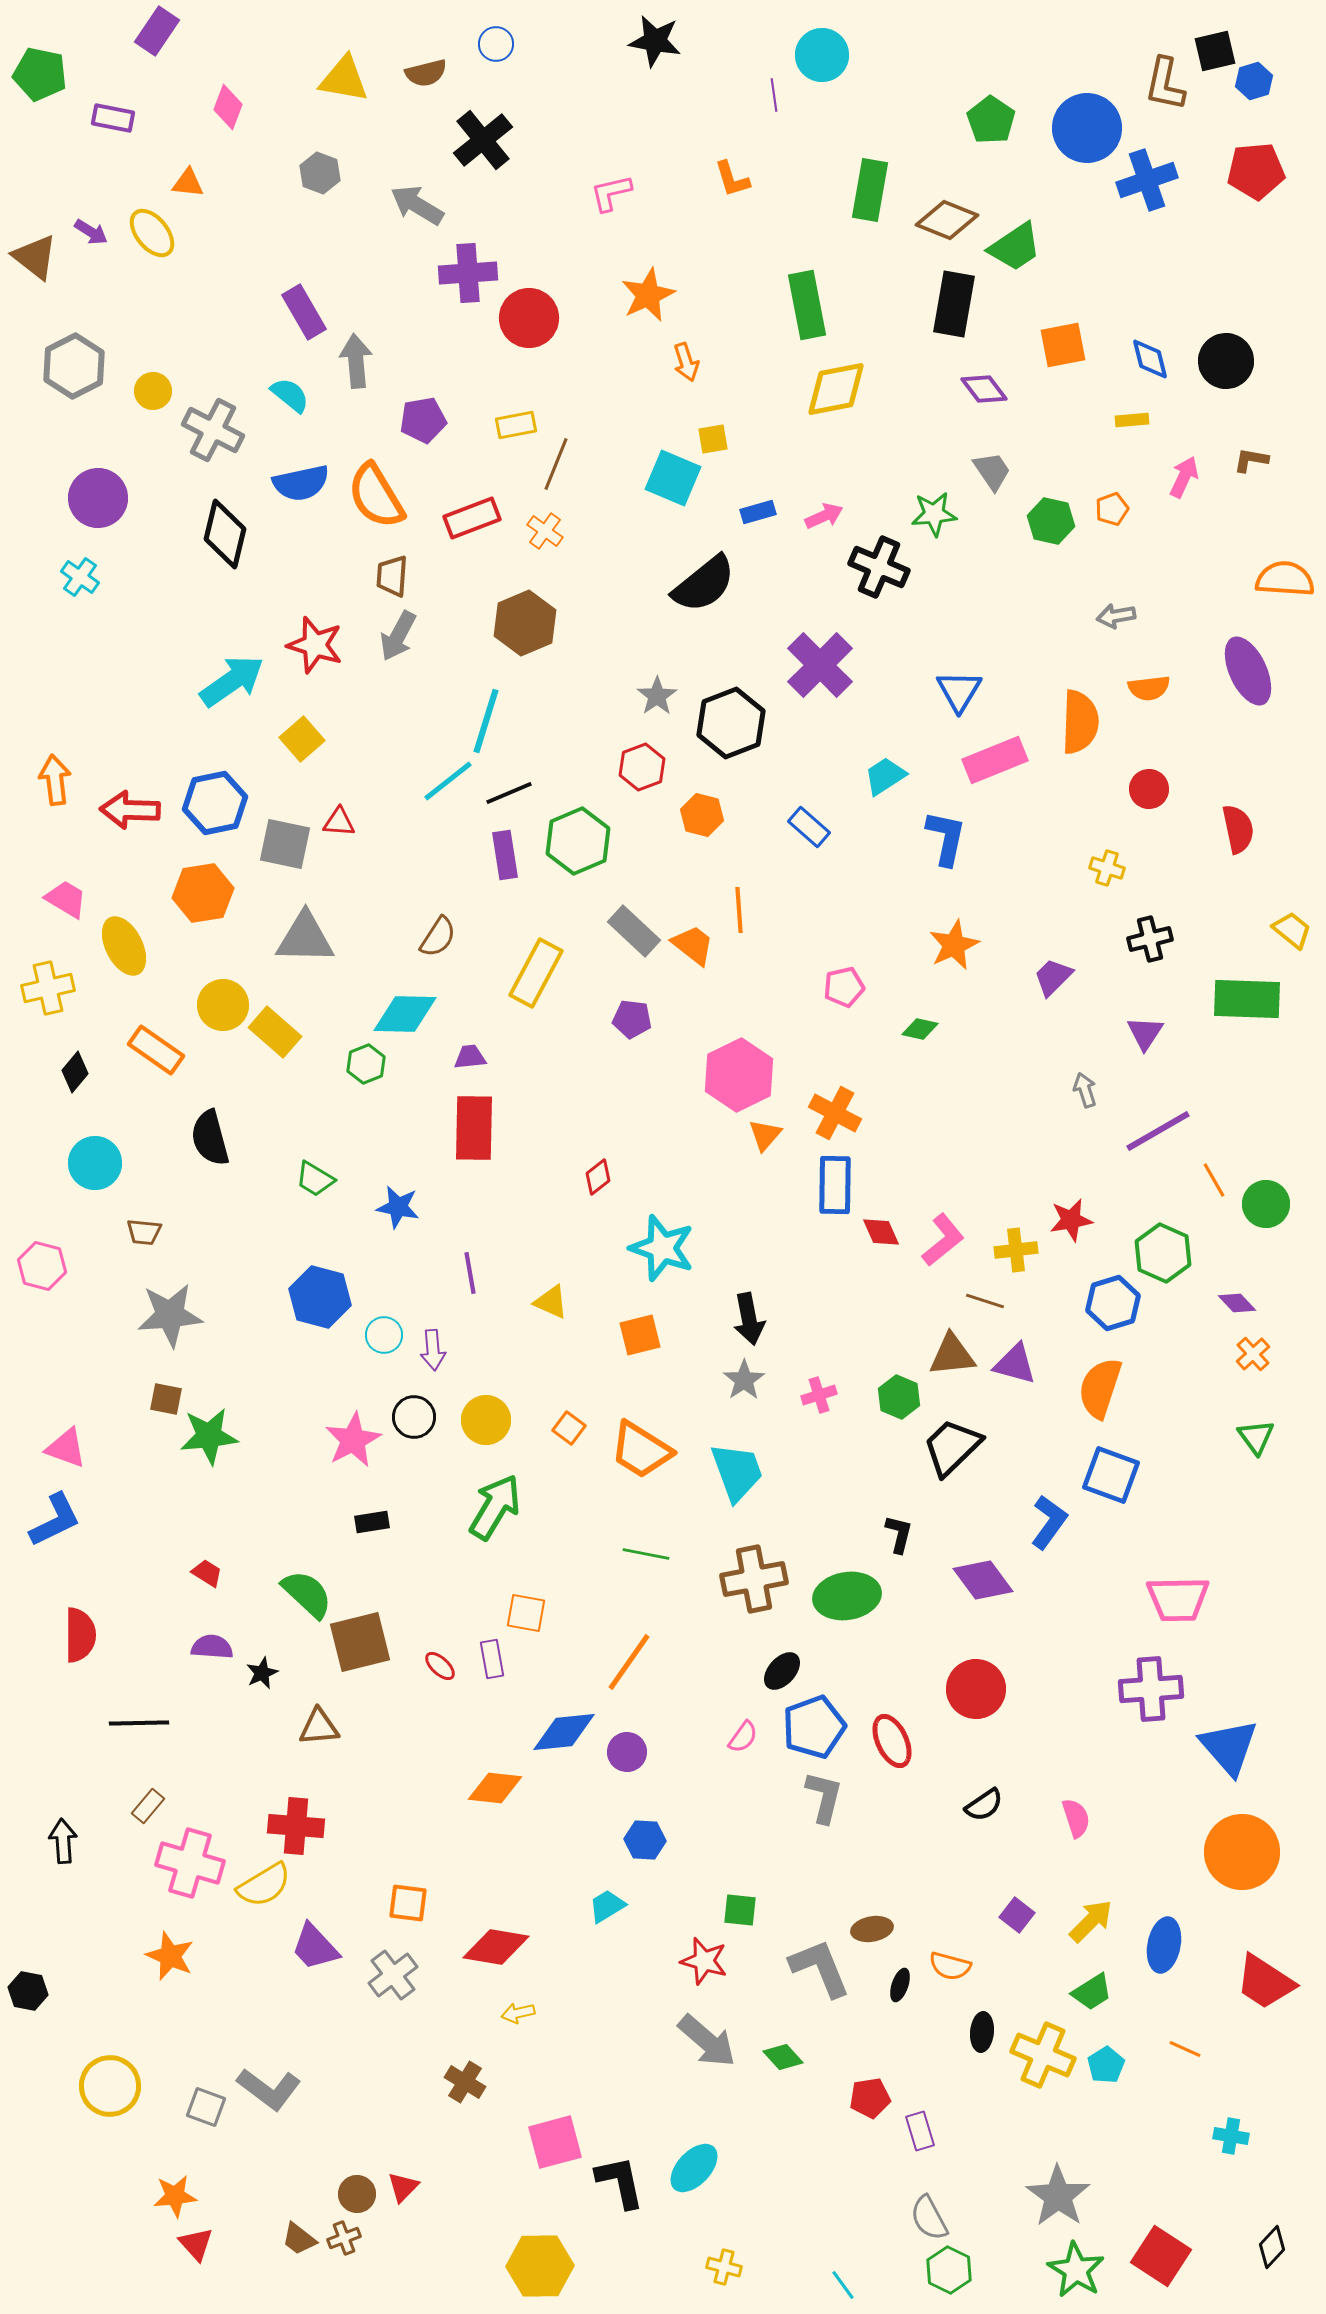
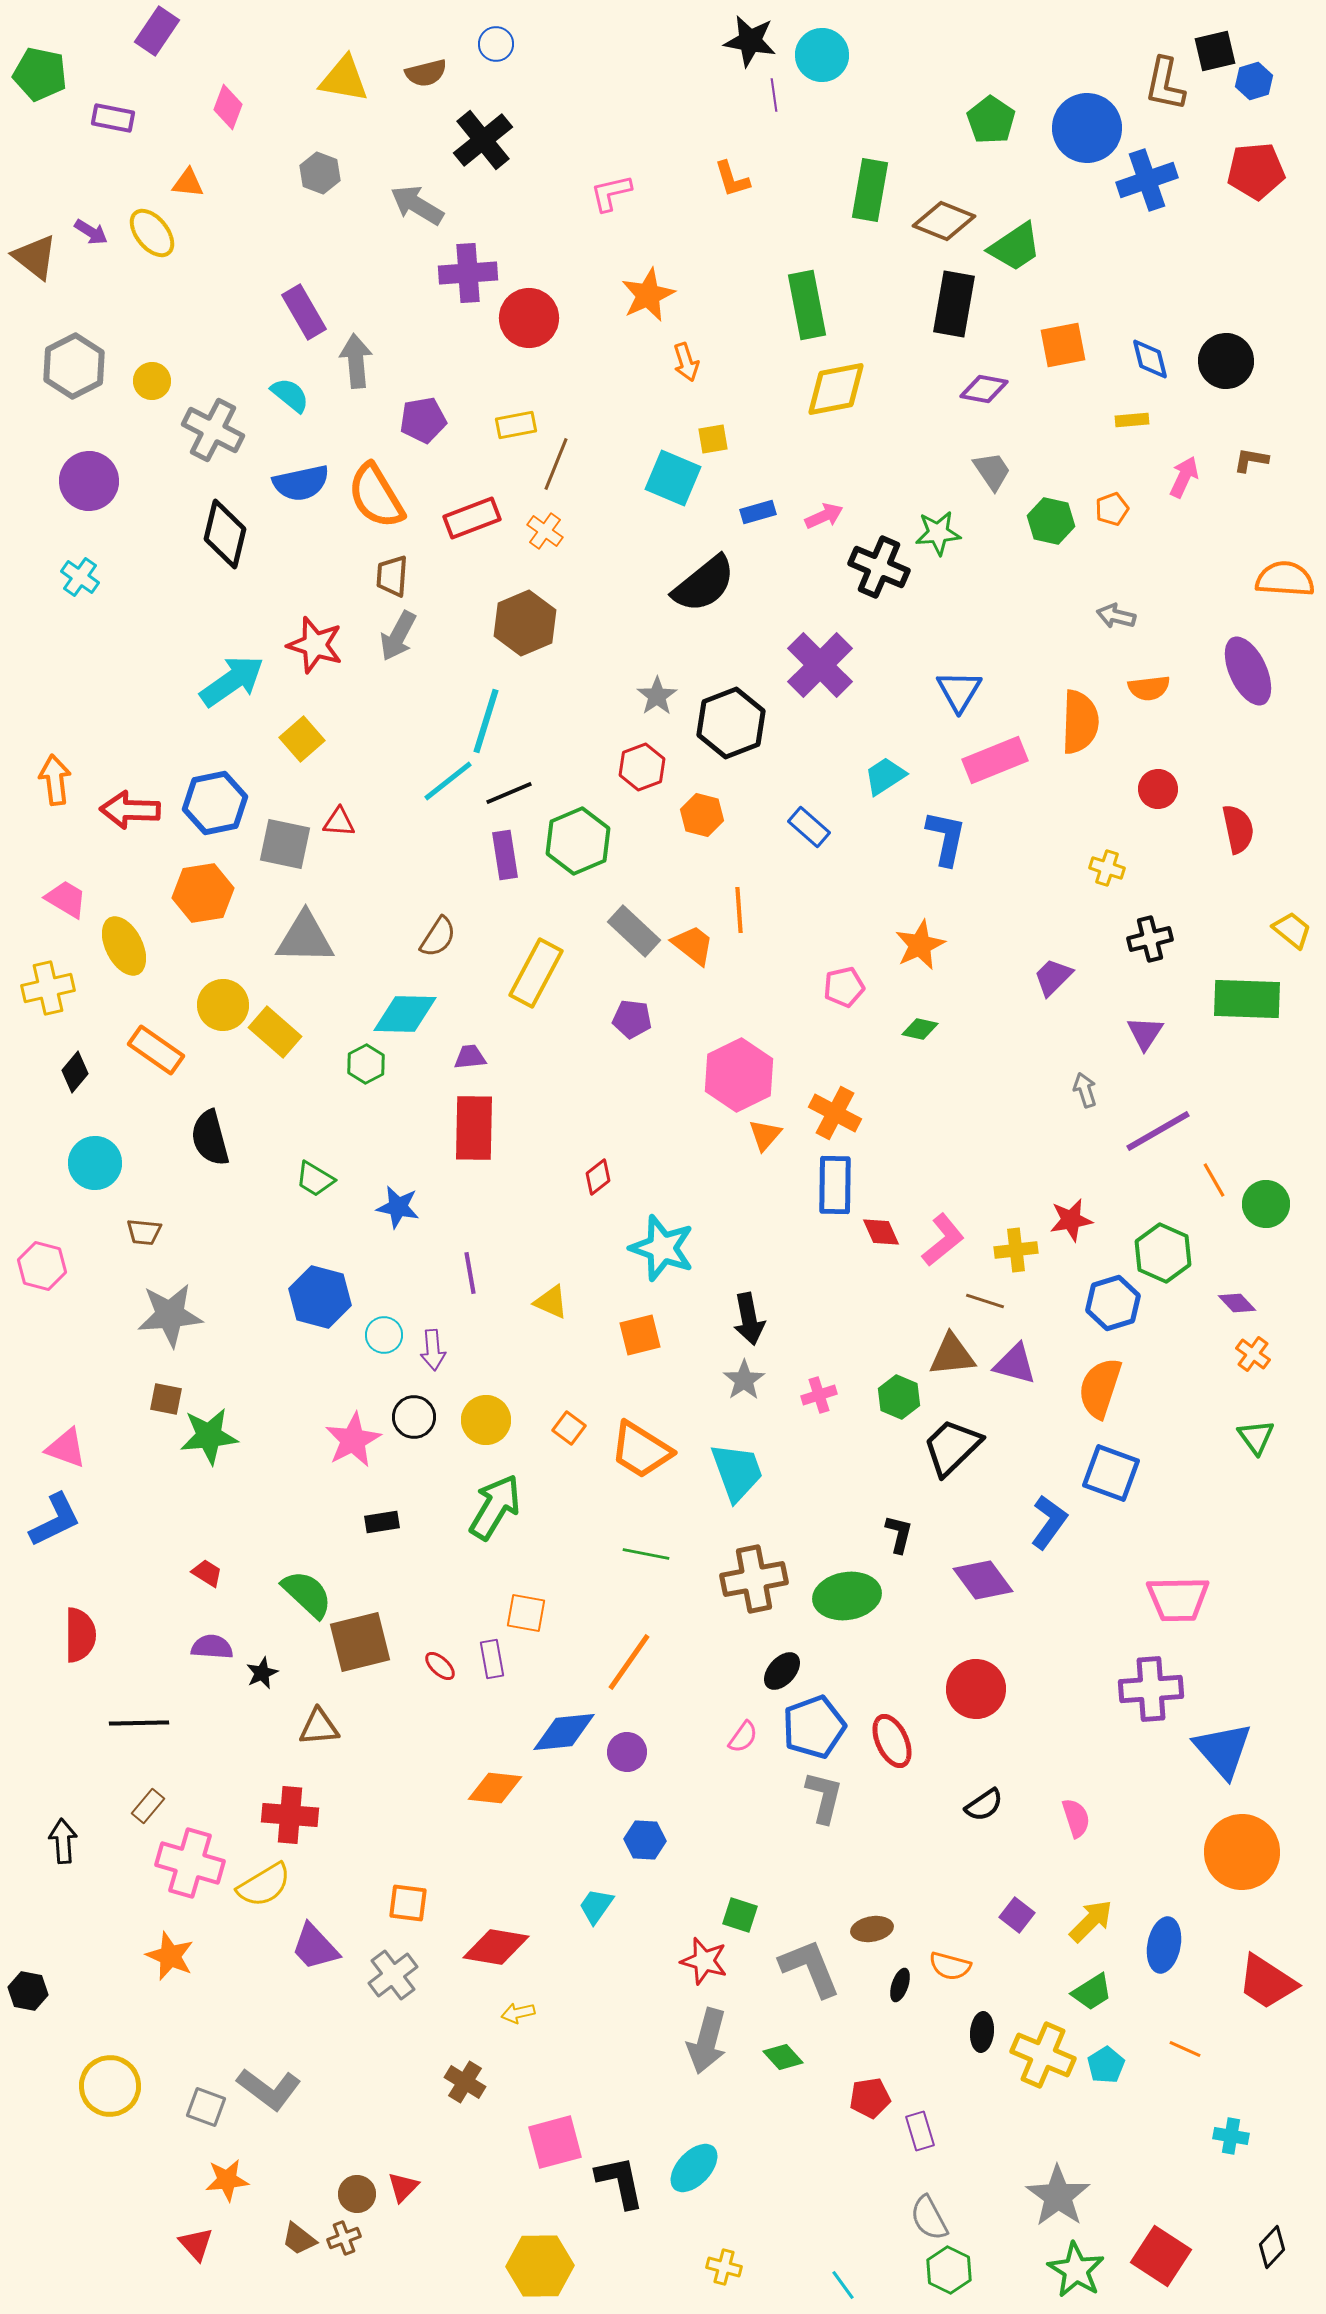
black star at (655, 41): moved 95 px right
brown diamond at (947, 220): moved 3 px left, 1 px down
purple diamond at (984, 389): rotated 42 degrees counterclockwise
yellow circle at (153, 391): moved 1 px left, 10 px up
purple circle at (98, 498): moved 9 px left, 17 px up
green star at (934, 514): moved 4 px right, 19 px down
gray arrow at (1116, 616): rotated 24 degrees clockwise
red circle at (1149, 789): moved 9 px right
orange star at (954, 945): moved 34 px left
green hexagon at (366, 1064): rotated 6 degrees counterclockwise
orange cross at (1253, 1354): rotated 12 degrees counterclockwise
blue square at (1111, 1475): moved 2 px up
black rectangle at (372, 1522): moved 10 px right
blue triangle at (1229, 1747): moved 6 px left, 3 px down
red cross at (296, 1826): moved 6 px left, 11 px up
cyan trapezoid at (607, 1906): moved 11 px left; rotated 24 degrees counterclockwise
green square at (740, 1910): moved 5 px down; rotated 12 degrees clockwise
gray L-shape at (820, 1968): moved 10 px left
red trapezoid at (1265, 1982): moved 2 px right
gray arrow at (707, 2041): rotated 64 degrees clockwise
orange star at (175, 2196): moved 52 px right, 16 px up
